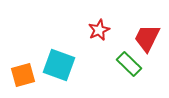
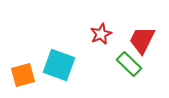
red star: moved 2 px right, 4 px down
red trapezoid: moved 5 px left, 2 px down
